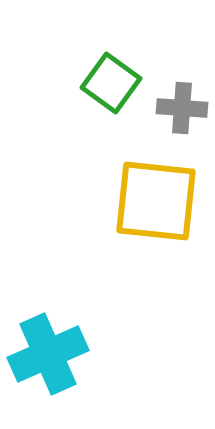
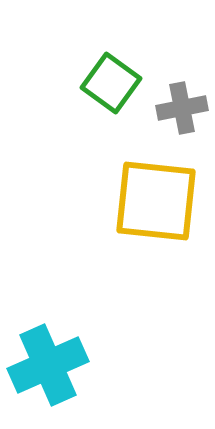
gray cross: rotated 15 degrees counterclockwise
cyan cross: moved 11 px down
